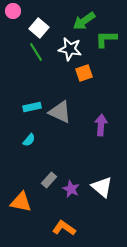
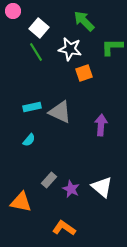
green arrow: rotated 80 degrees clockwise
green L-shape: moved 6 px right, 8 px down
